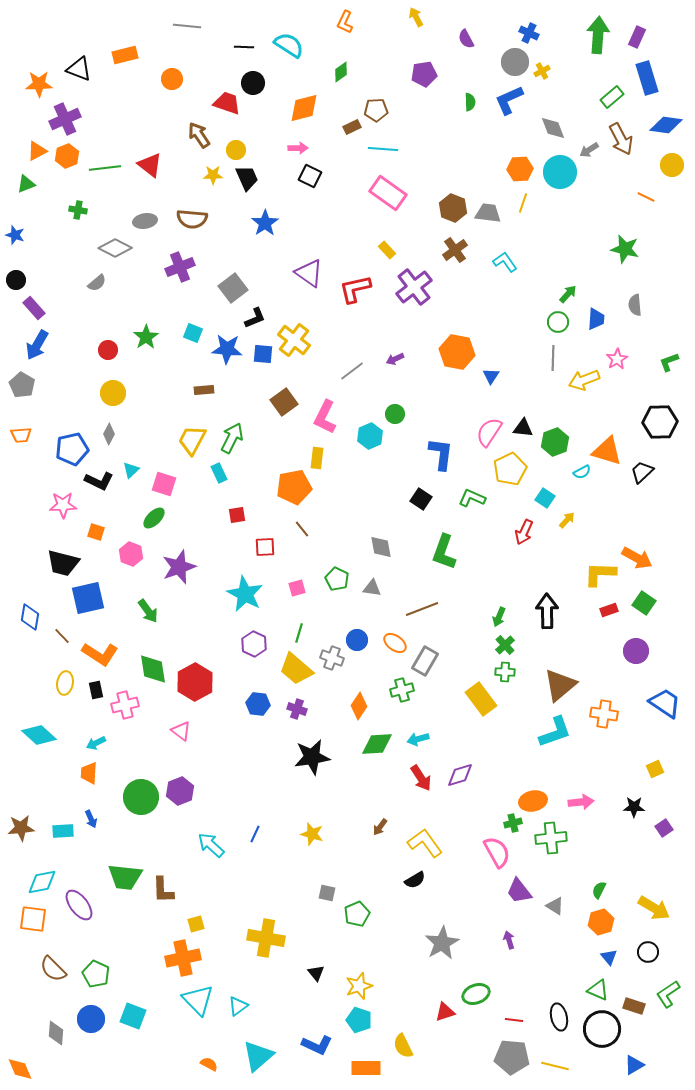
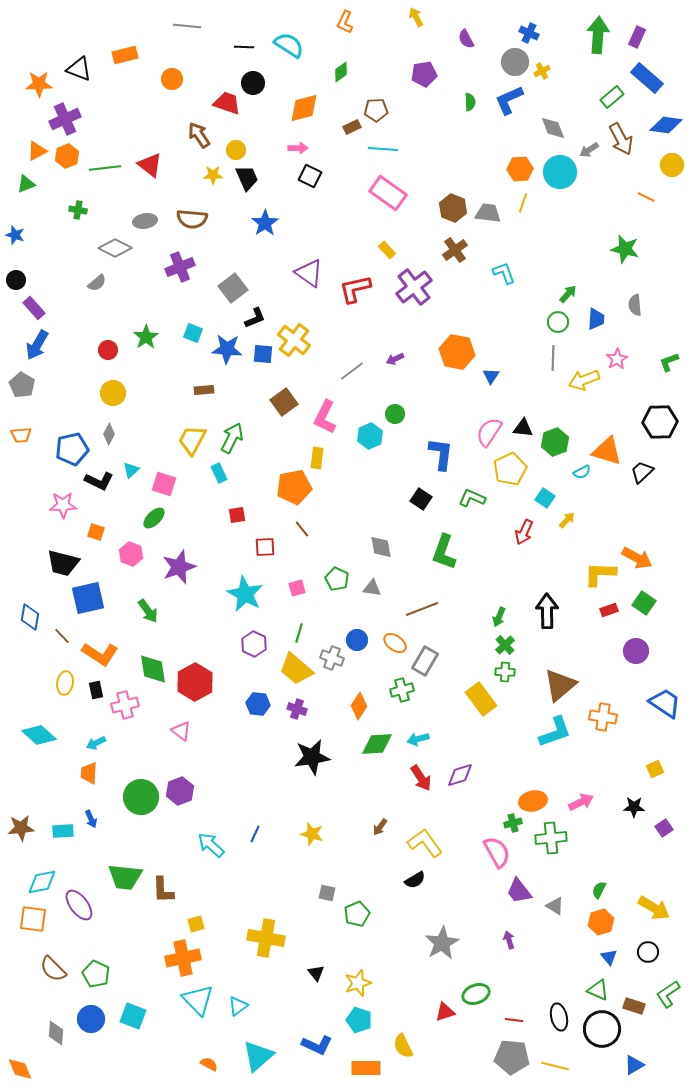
blue rectangle at (647, 78): rotated 32 degrees counterclockwise
cyan L-shape at (505, 262): moved 1 px left, 11 px down; rotated 15 degrees clockwise
orange cross at (604, 714): moved 1 px left, 3 px down
pink arrow at (581, 802): rotated 20 degrees counterclockwise
yellow star at (359, 986): moved 1 px left, 3 px up
